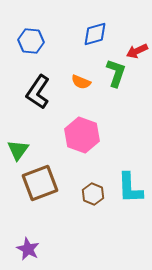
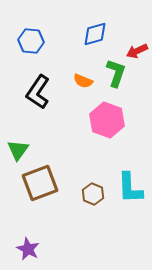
orange semicircle: moved 2 px right, 1 px up
pink hexagon: moved 25 px right, 15 px up
